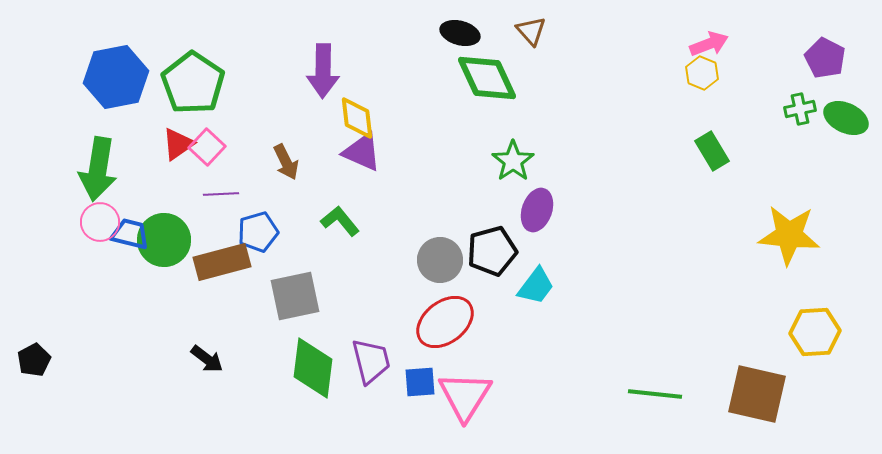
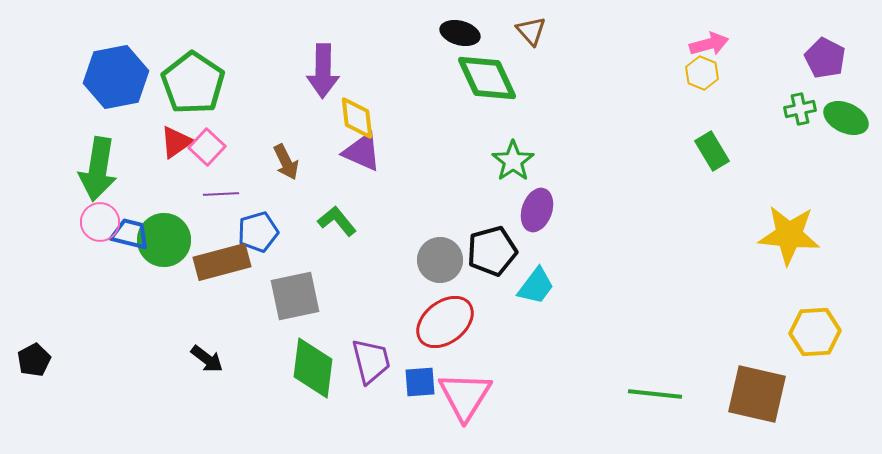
pink arrow at (709, 44): rotated 6 degrees clockwise
red triangle at (178, 144): moved 2 px left, 2 px up
green L-shape at (340, 221): moved 3 px left
